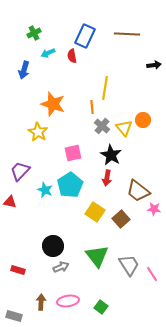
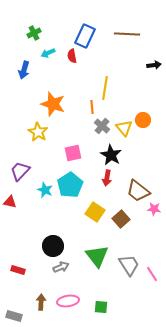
green square: rotated 32 degrees counterclockwise
